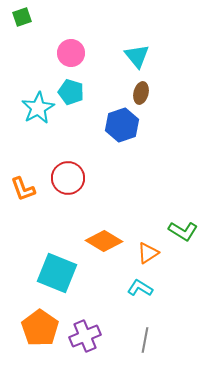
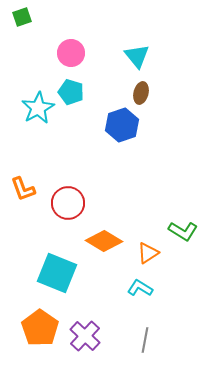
red circle: moved 25 px down
purple cross: rotated 24 degrees counterclockwise
